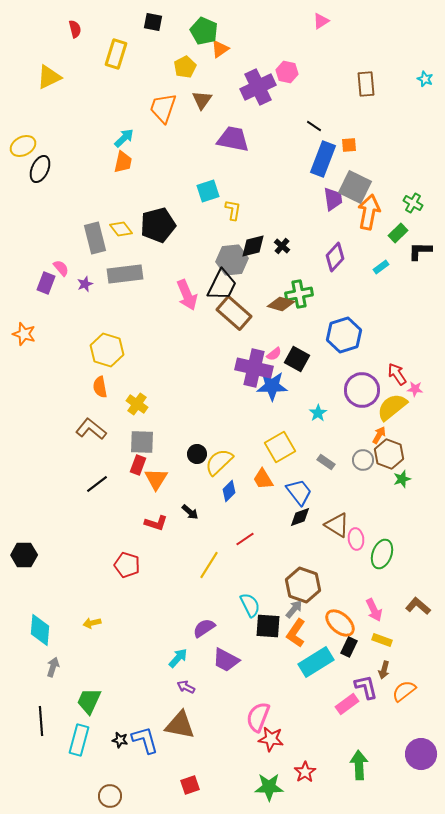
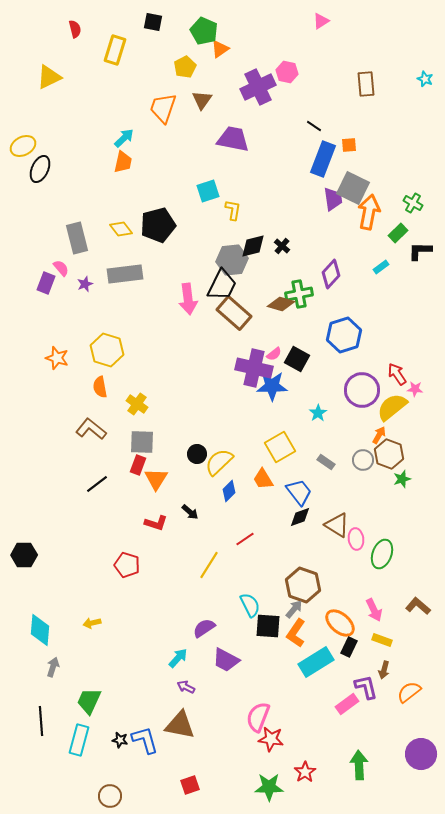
yellow rectangle at (116, 54): moved 1 px left, 4 px up
gray square at (355, 187): moved 2 px left, 1 px down
gray rectangle at (95, 238): moved 18 px left
purple diamond at (335, 257): moved 4 px left, 17 px down
pink arrow at (187, 295): moved 1 px right, 4 px down; rotated 16 degrees clockwise
orange star at (24, 334): moved 33 px right, 24 px down
orange semicircle at (404, 691): moved 5 px right, 1 px down
